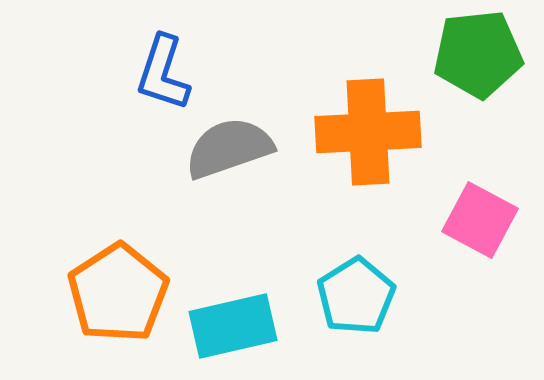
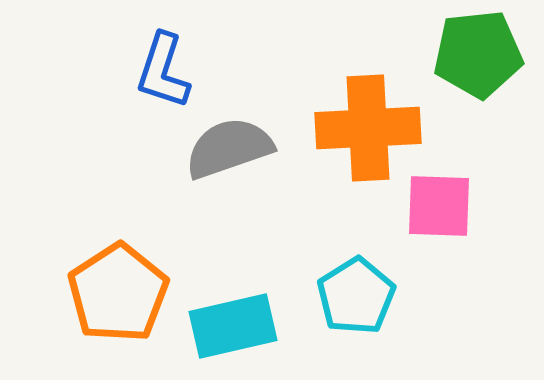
blue L-shape: moved 2 px up
orange cross: moved 4 px up
pink square: moved 41 px left, 14 px up; rotated 26 degrees counterclockwise
